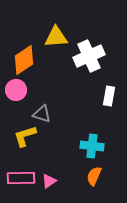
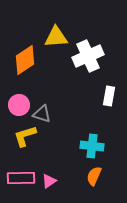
white cross: moved 1 px left
orange diamond: moved 1 px right
pink circle: moved 3 px right, 15 px down
